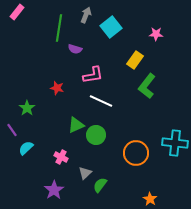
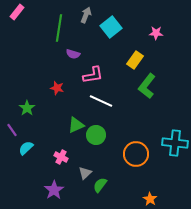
pink star: moved 1 px up
purple semicircle: moved 2 px left, 5 px down
orange circle: moved 1 px down
